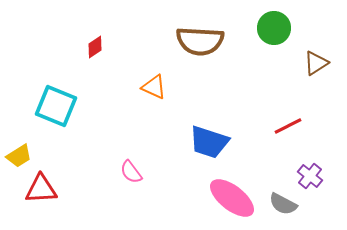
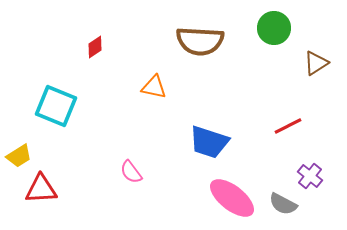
orange triangle: rotated 12 degrees counterclockwise
